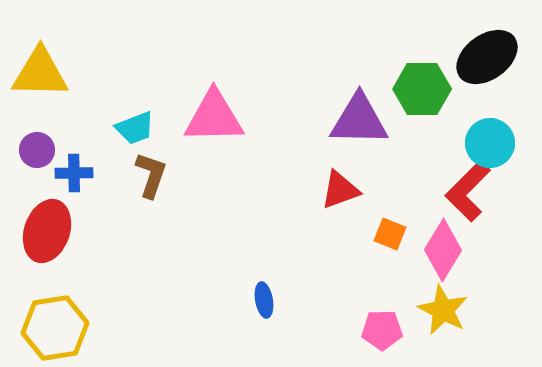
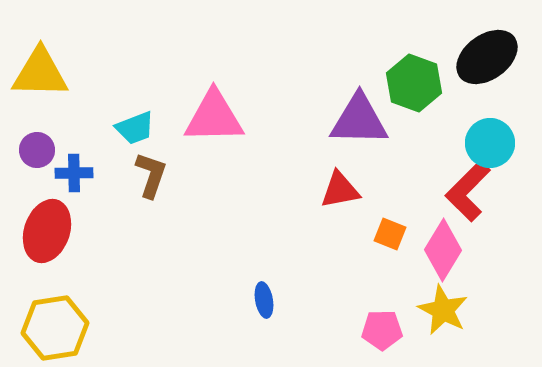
green hexagon: moved 8 px left, 6 px up; rotated 20 degrees clockwise
red triangle: rotated 9 degrees clockwise
